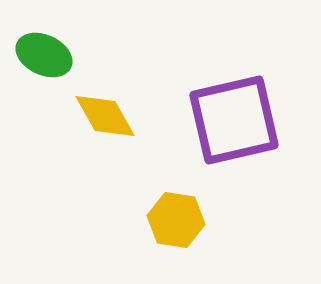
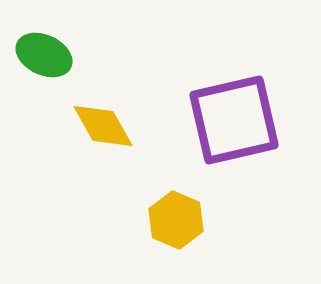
yellow diamond: moved 2 px left, 10 px down
yellow hexagon: rotated 14 degrees clockwise
